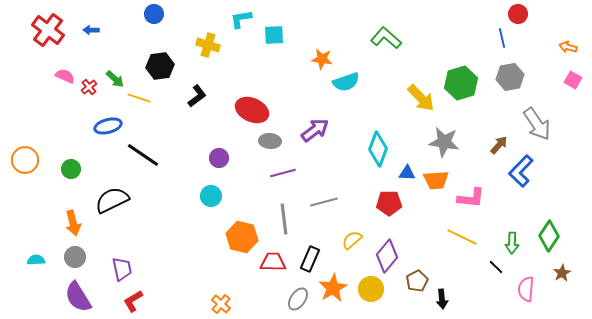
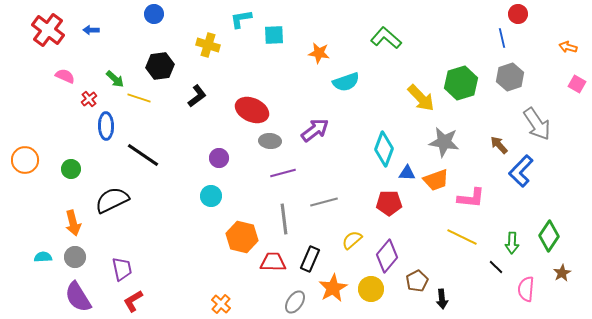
orange star at (322, 59): moved 3 px left, 6 px up
gray hexagon at (510, 77): rotated 8 degrees counterclockwise
pink square at (573, 80): moved 4 px right, 4 px down
red cross at (89, 87): moved 12 px down
blue ellipse at (108, 126): moved 2 px left; rotated 76 degrees counterclockwise
brown arrow at (499, 145): rotated 84 degrees counterclockwise
cyan diamond at (378, 149): moved 6 px right
orange trapezoid at (436, 180): rotated 16 degrees counterclockwise
cyan semicircle at (36, 260): moved 7 px right, 3 px up
gray ellipse at (298, 299): moved 3 px left, 3 px down
